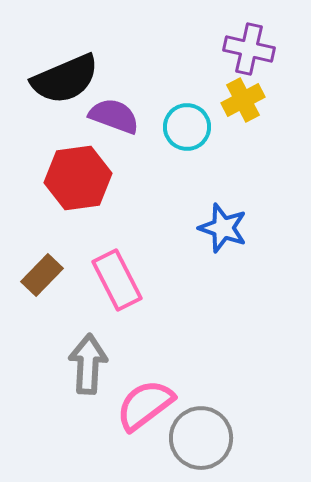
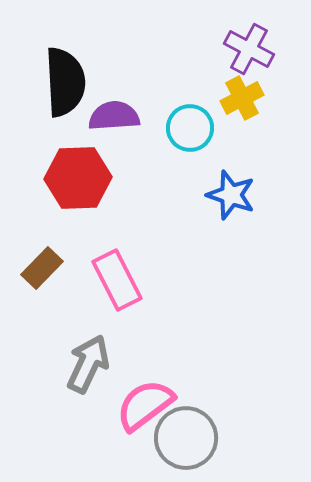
purple cross: rotated 15 degrees clockwise
black semicircle: moved 3 px down; rotated 70 degrees counterclockwise
yellow cross: moved 1 px left, 2 px up
purple semicircle: rotated 24 degrees counterclockwise
cyan circle: moved 3 px right, 1 px down
red hexagon: rotated 6 degrees clockwise
blue star: moved 8 px right, 33 px up
brown rectangle: moved 7 px up
gray arrow: rotated 22 degrees clockwise
gray circle: moved 15 px left
